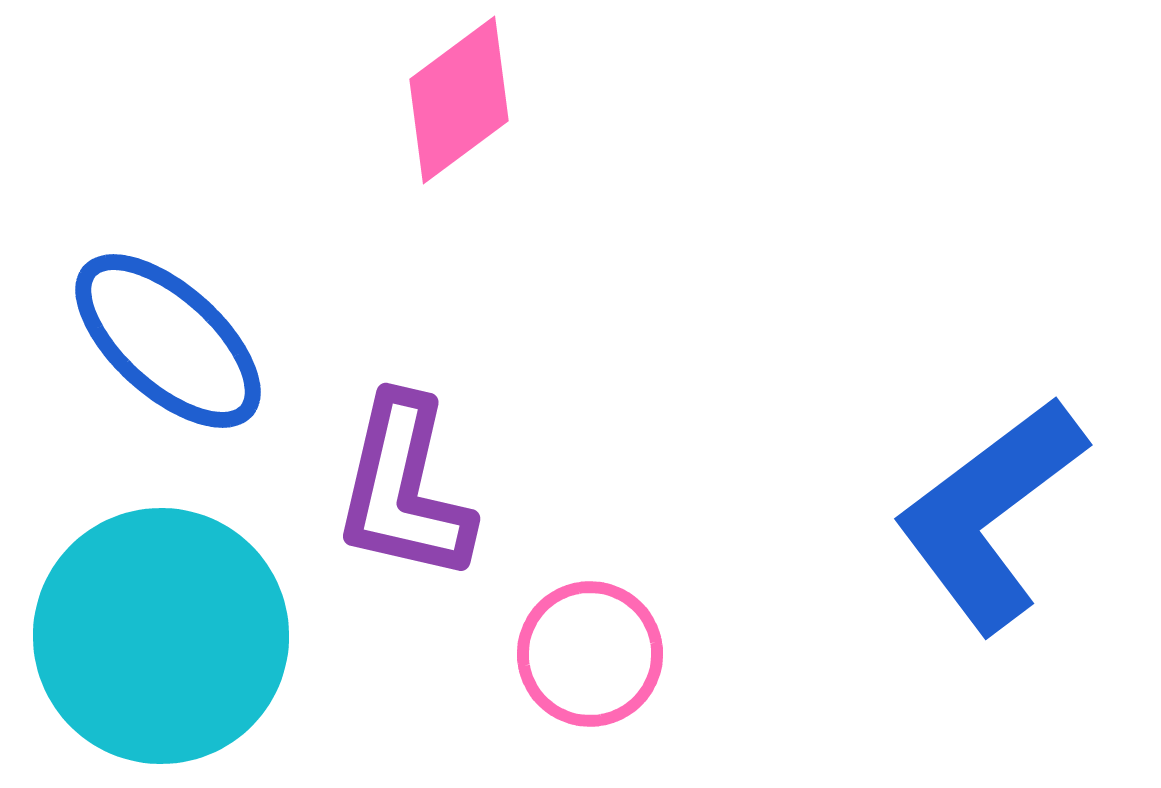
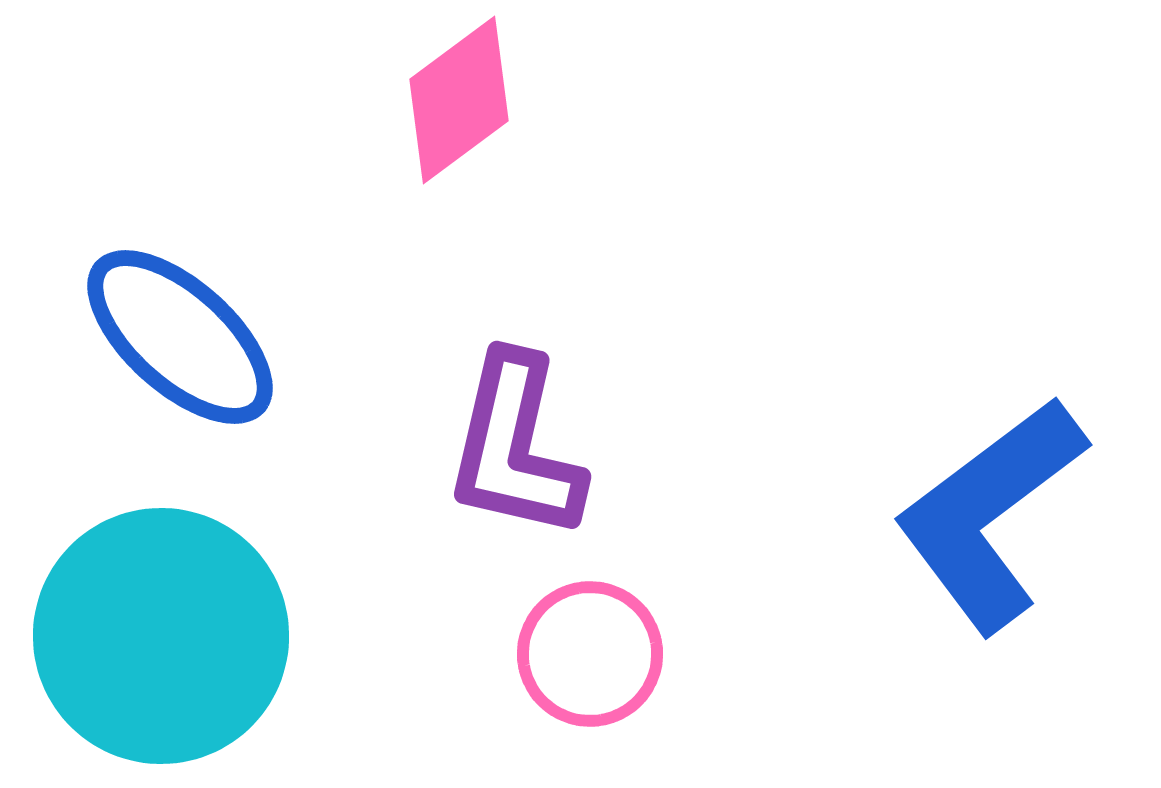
blue ellipse: moved 12 px right, 4 px up
purple L-shape: moved 111 px right, 42 px up
